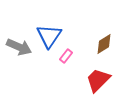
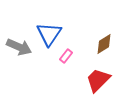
blue triangle: moved 2 px up
